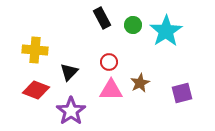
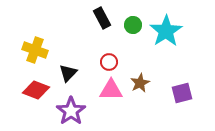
yellow cross: rotated 15 degrees clockwise
black triangle: moved 1 px left, 1 px down
